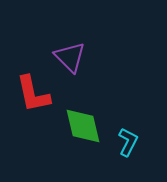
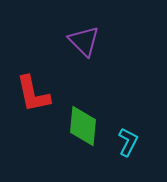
purple triangle: moved 14 px right, 16 px up
green diamond: rotated 18 degrees clockwise
